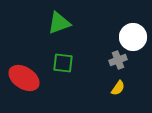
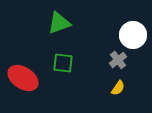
white circle: moved 2 px up
gray cross: rotated 18 degrees counterclockwise
red ellipse: moved 1 px left
